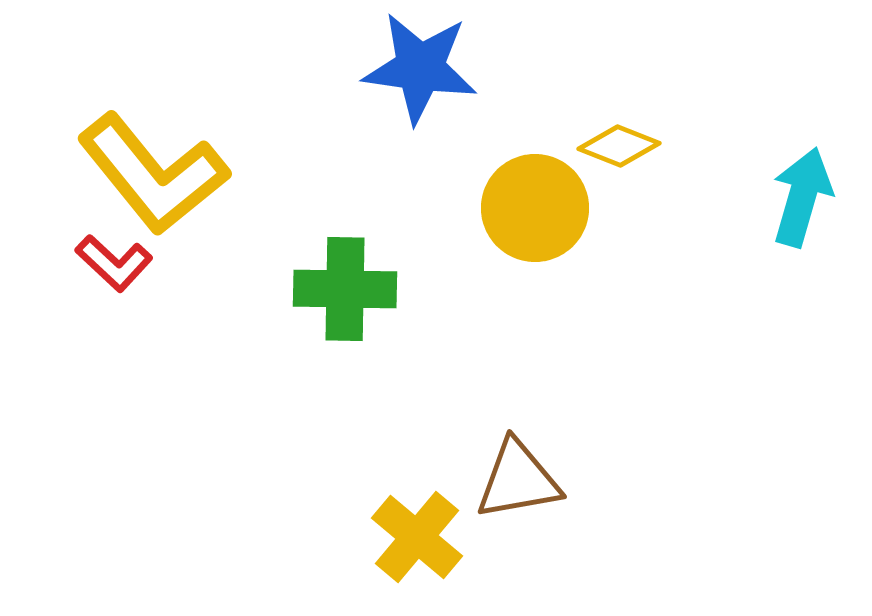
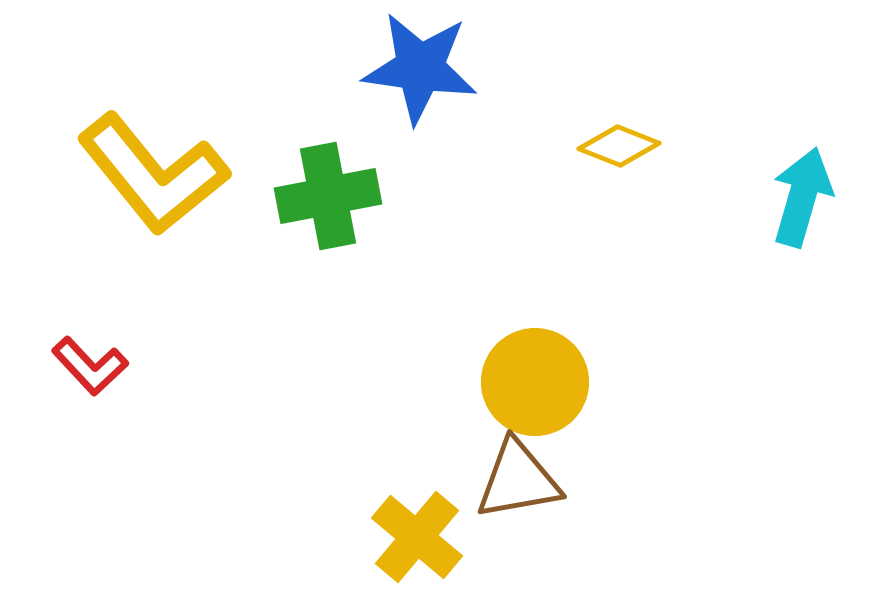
yellow circle: moved 174 px down
red L-shape: moved 24 px left, 103 px down; rotated 4 degrees clockwise
green cross: moved 17 px left, 93 px up; rotated 12 degrees counterclockwise
